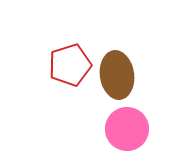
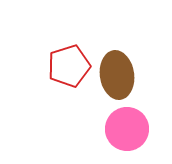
red pentagon: moved 1 px left, 1 px down
